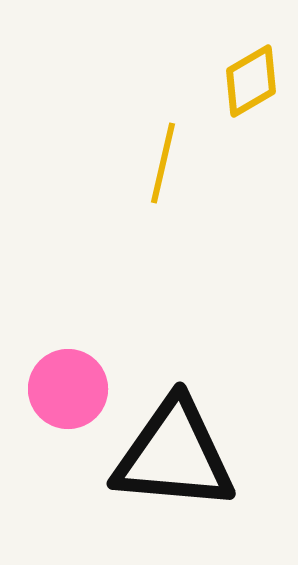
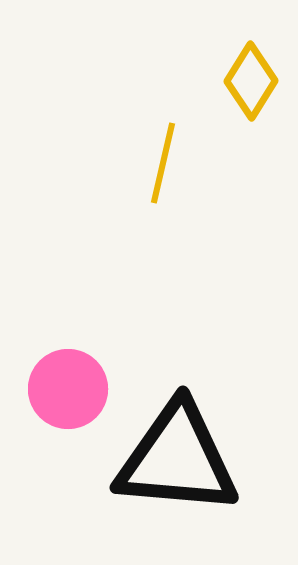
yellow diamond: rotated 28 degrees counterclockwise
black triangle: moved 3 px right, 4 px down
